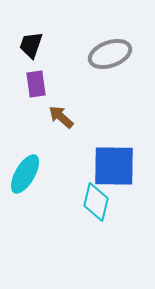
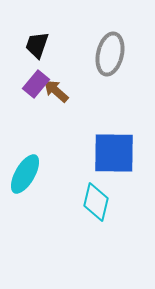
black trapezoid: moved 6 px right
gray ellipse: rotated 57 degrees counterclockwise
purple rectangle: rotated 48 degrees clockwise
brown arrow: moved 5 px left, 26 px up
blue square: moved 13 px up
